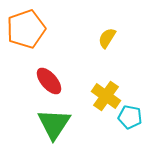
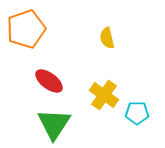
yellow semicircle: rotated 45 degrees counterclockwise
red ellipse: rotated 12 degrees counterclockwise
yellow cross: moved 2 px left, 1 px up
cyan pentagon: moved 7 px right, 4 px up; rotated 10 degrees counterclockwise
